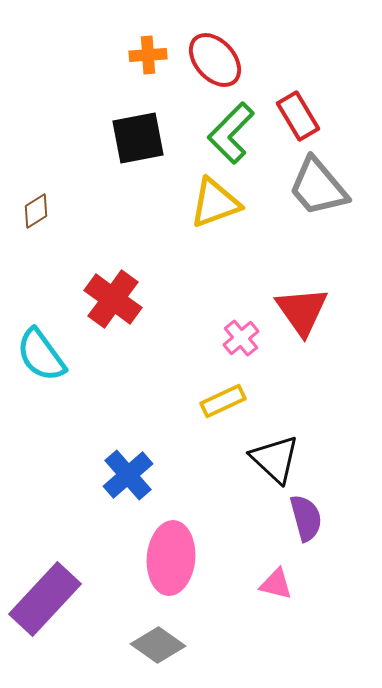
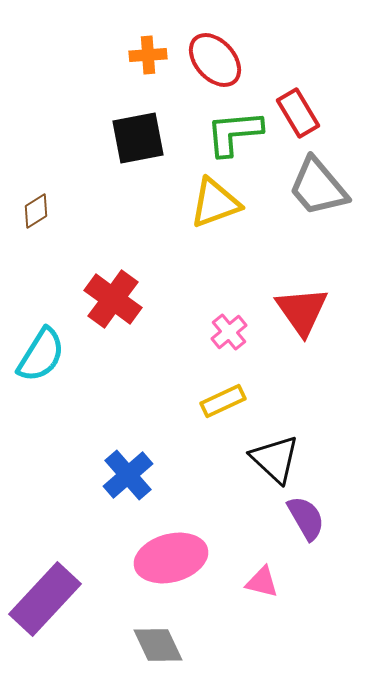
red rectangle: moved 3 px up
green L-shape: moved 3 px right; rotated 40 degrees clockwise
pink cross: moved 12 px left, 6 px up
cyan semicircle: rotated 112 degrees counterclockwise
purple semicircle: rotated 15 degrees counterclockwise
pink ellipse: rotated 70 degrees clockwise
pink triangle: moved 14 px left, 2 px up
gray diamond: rotated 30 degrees clockwise
